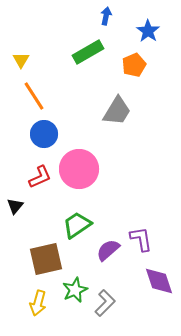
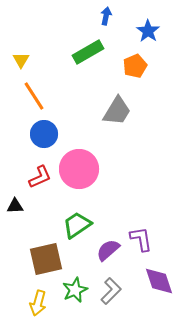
orange pentagon: moved 1 px right, 1 px down
black triangle: rotated 48 degrees clockwise
gray L-shape: moved 6 px right, 12 px up
